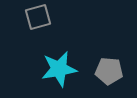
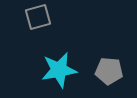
cyan star: moved 1 px down
